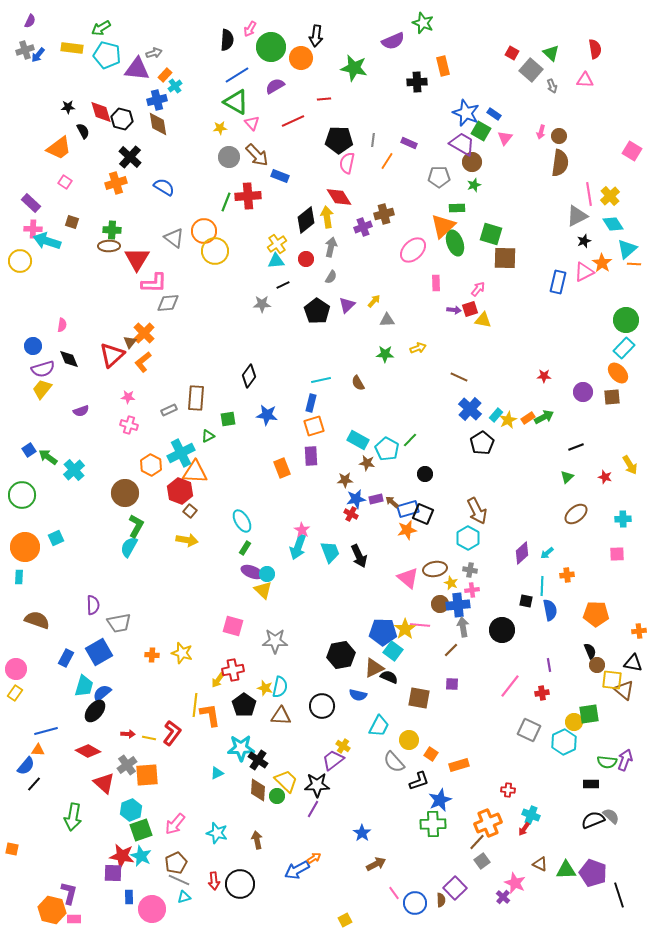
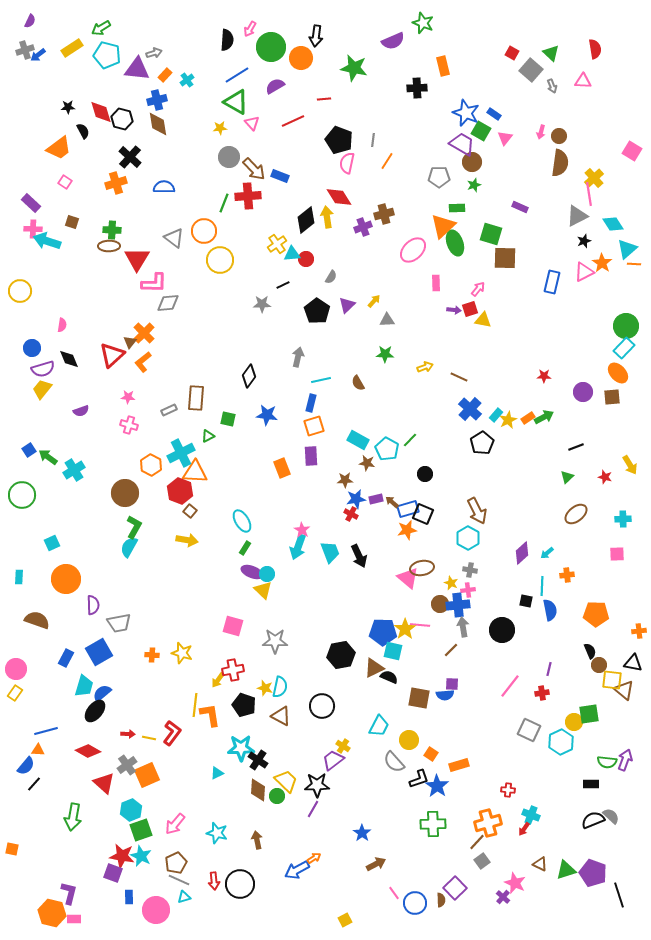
yellow rectangle at (72, 48): rotated 40 degrees counterclockwise
blue arrow at (38, 55): rotated 14 degrees clockwise
pink triangle at (585, 80): moved 2 px left, 1 px down
black cross at (417, 82): moved 6 px down
cyan cross at (175, 86): moved 12 px right, 6 px up
black pentagon at (339, 140): rotated 20 degrees clockwise
purple rectangle at (409, 143): moved 111 px right, 64 px down
brown arrow at (257, 155): moved 3 px left, 14 px down
blue semicircle at (164, 187): rotated 30 degrees counterclockwise
yellow cross at (610, 196): moved 16 px left, 18 px up
green line at (226, 202): moved 2 px left, 1 px down
gray arrow at (331, 247): moved 33 px left, 110 px down
yellow circle at (215, 251): moved 5 px right, 9 px down
yellow circle at (20, 261): moved 30 px down
cyan triangle at (276, 261): moved 16 px right, 7 px up
blue rectangle at (558, 282): moved 6 px left
green circle at (626, 320): moved 6 px down
blue circle at (33, 346): moved 1 px left, 2 px down
yellow arrow at (418, 348): moved 7 px right, 19 px down
green square at (228, 419): rotated 21 degrees clockwise
cyan cross at (74, 470): rotated 10 degrees clockwise
green L-shape at (136, 526): moved 2 px left, 1 px down
cyan square at (56, 538): moved 4 px left, 5 px down
orange circle at (25, 547): moved 41 px right, 32 px down
brown ellipse at (435, 569): moved 13 px left, 1 px up
pink cross at (472, 590): moved 4 px left
cyan square at (393, 651): rotated 24 degrees counterclockwise
purple line at (549, 665): moved 4 px down; rotated 24 degrees clockwise
brown circle at (597, 665): moved 2 px right
blue semicircle at (358, 695): moved 87 px right; rotated 18 degrees counterclockwise
black pentagon at (244, 705): rotated 15 degrees counterclockwise
brown triangle at (281, 716): rotated 25 degrees clockwise
cyan hexagon at (564, 742): moved 3 px left
orange square at (147, 775): rotated 20 degrees counterclockwise
black L-shape at (419, 781): moved 2 px up
blue star at (440, 800): moved 3 px left, 14 px up; rotated 15 degrees counterclockwise
orange cross at (488, 823): rotated 8 degrees clockwise
green triangle at (566, 870): rotated 15 degrees counterclockwise
purple square at (113, 873): rotated 18 degrees clockwise
pink circle at (152, 909): moved 4 px right, 1 px down
orange hexagon at (52, 910): moved 3 px down
